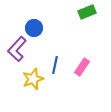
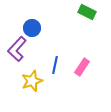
green rectangle: rotated 48 degrees clockwise
blue circle: moved 2 px left
yellow star: moved 1 px left, 2 px down
